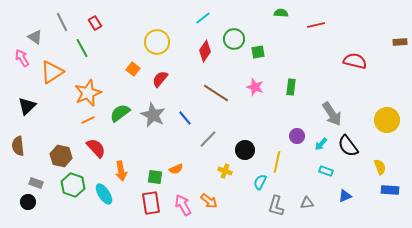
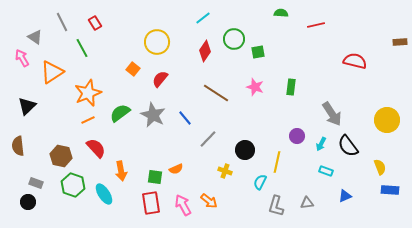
cyan arrow at (321, 144): rotated 16 degrees counterclockwise
